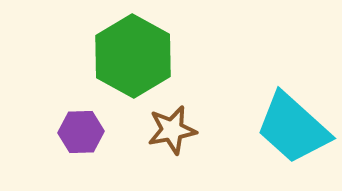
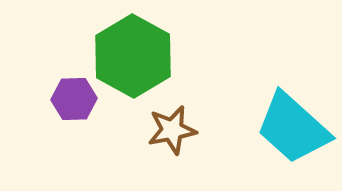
purple hexagon: moved 7 px left, 33 px up
